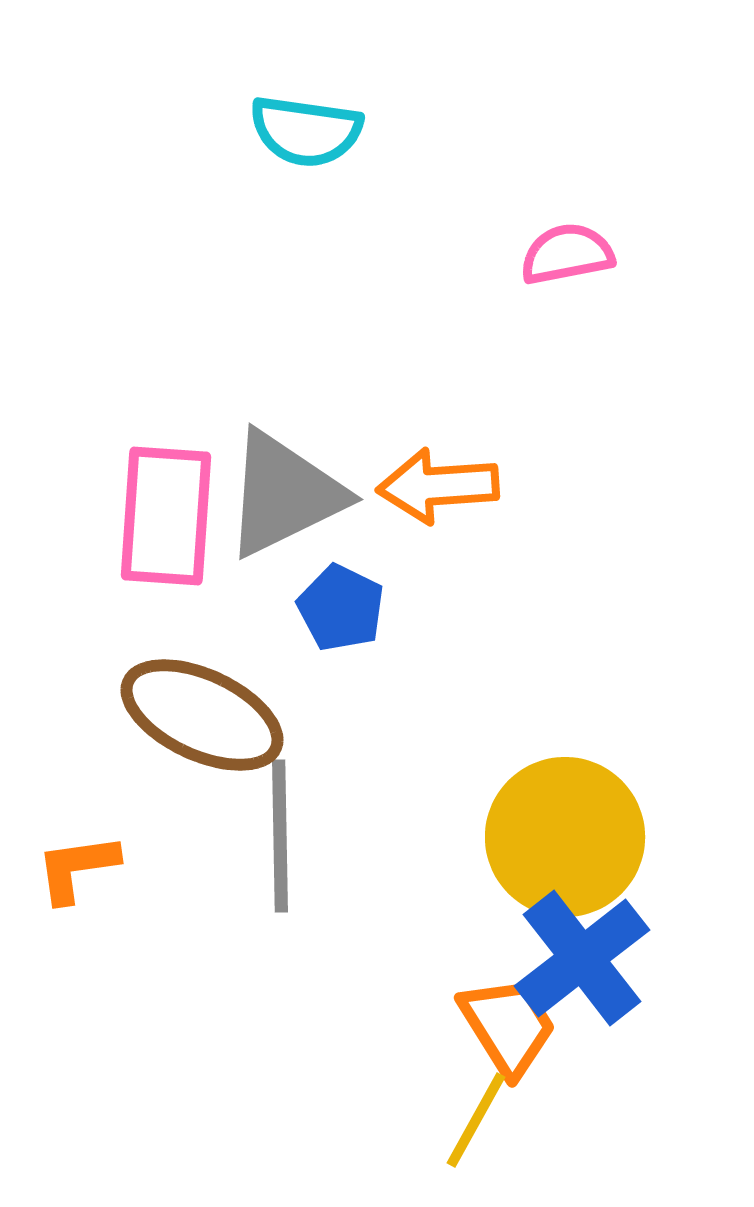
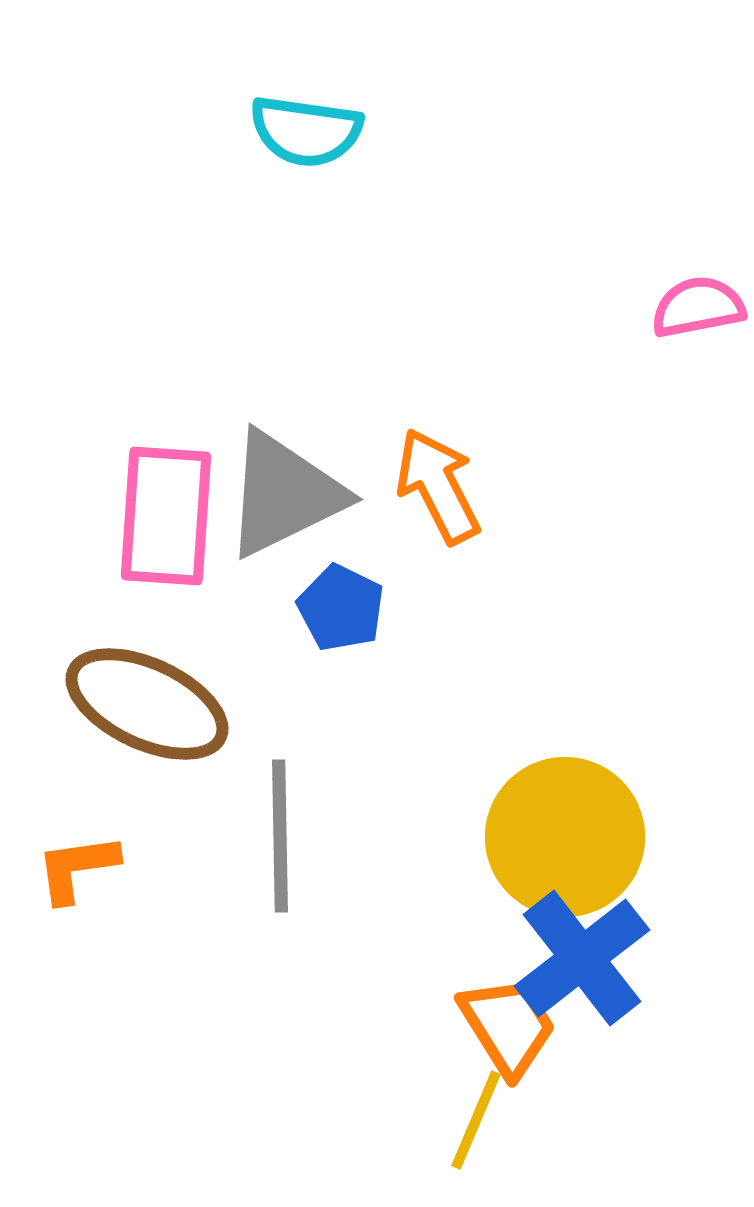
pink semicircle: moved 131 px right, 53 px down
orange arrow: rotated 67 degrees clockwise
brown ellipse: moved 55 px left, 11 px up
yellow line: rotated 6 degrees counterclockwise
